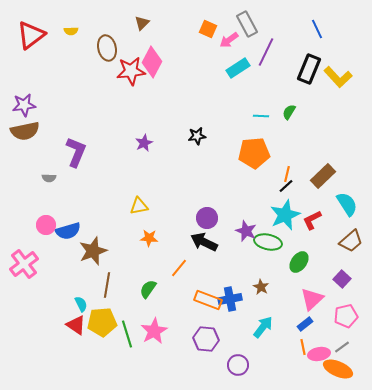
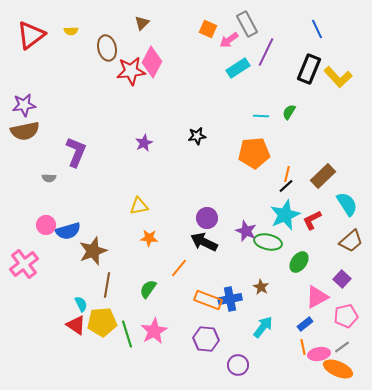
pink triangle at (312, 299): moved 5 px right, 2 px up; rotated 15 degrees clockwise
